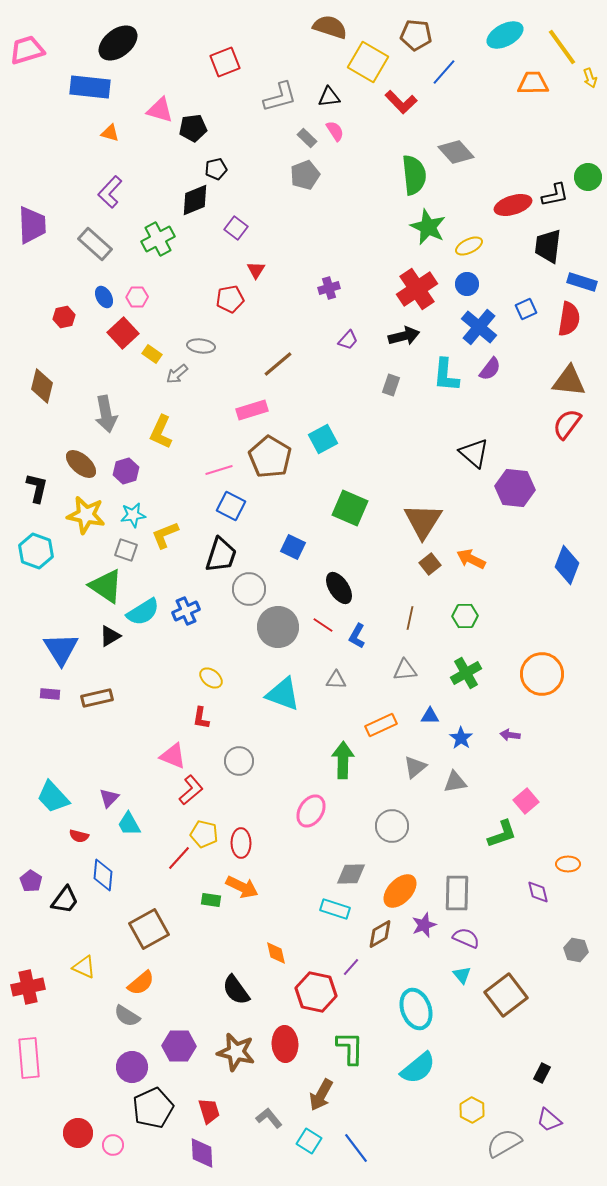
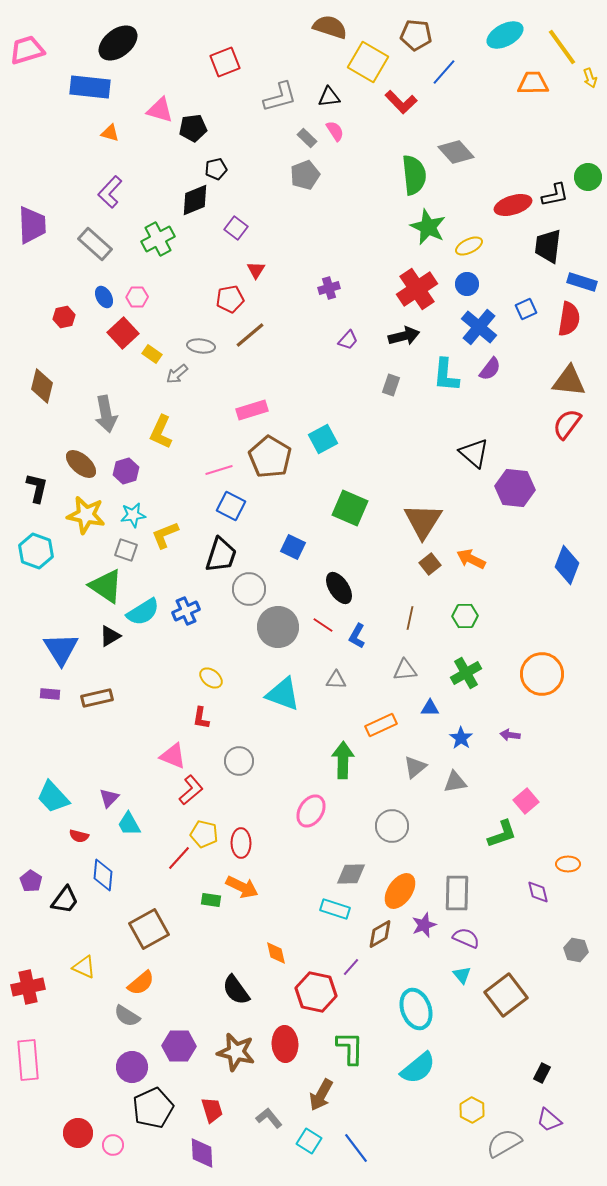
brown line at (278, 364): moved 28 px left, 29 px up
blue triangle at (430, 716): moved 8 px up
orange ellipse at (400, 891): rotated 9 degrees counterclockwise
pink rectangle at (29, 1058): moved 1 px left, 2 px down
red trapezoid at (209, 1111): moved 3 px right, 1 px up
